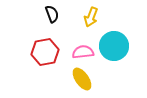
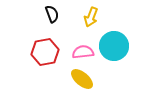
yellow ellipse: rotated 15 degrees counterclockwise
